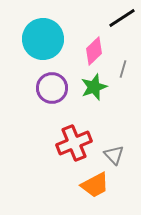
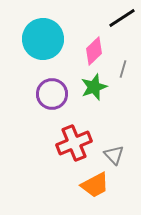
purple circle: moved 6 px down
